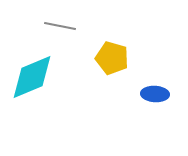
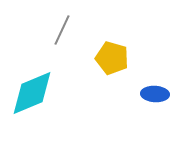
gray line: moved 2 px right, 4 px down; rotated 76 degrees counterclockwise
cyan diamond: moved 16 px down
